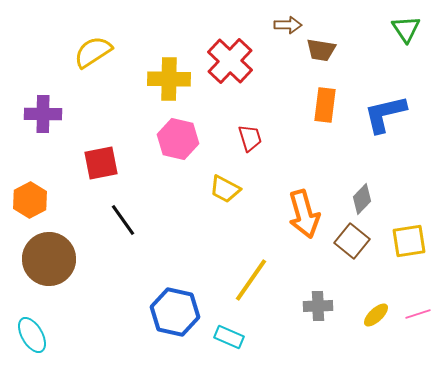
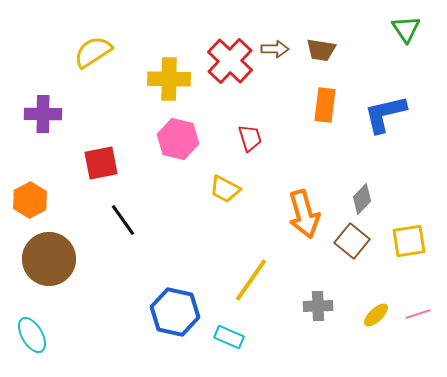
brown arrow: moved 13 px left, 24 px down
